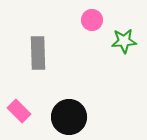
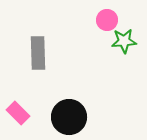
pink circle: moved 15 px right
pink rectangle: moved 1 px left, 2 px down
